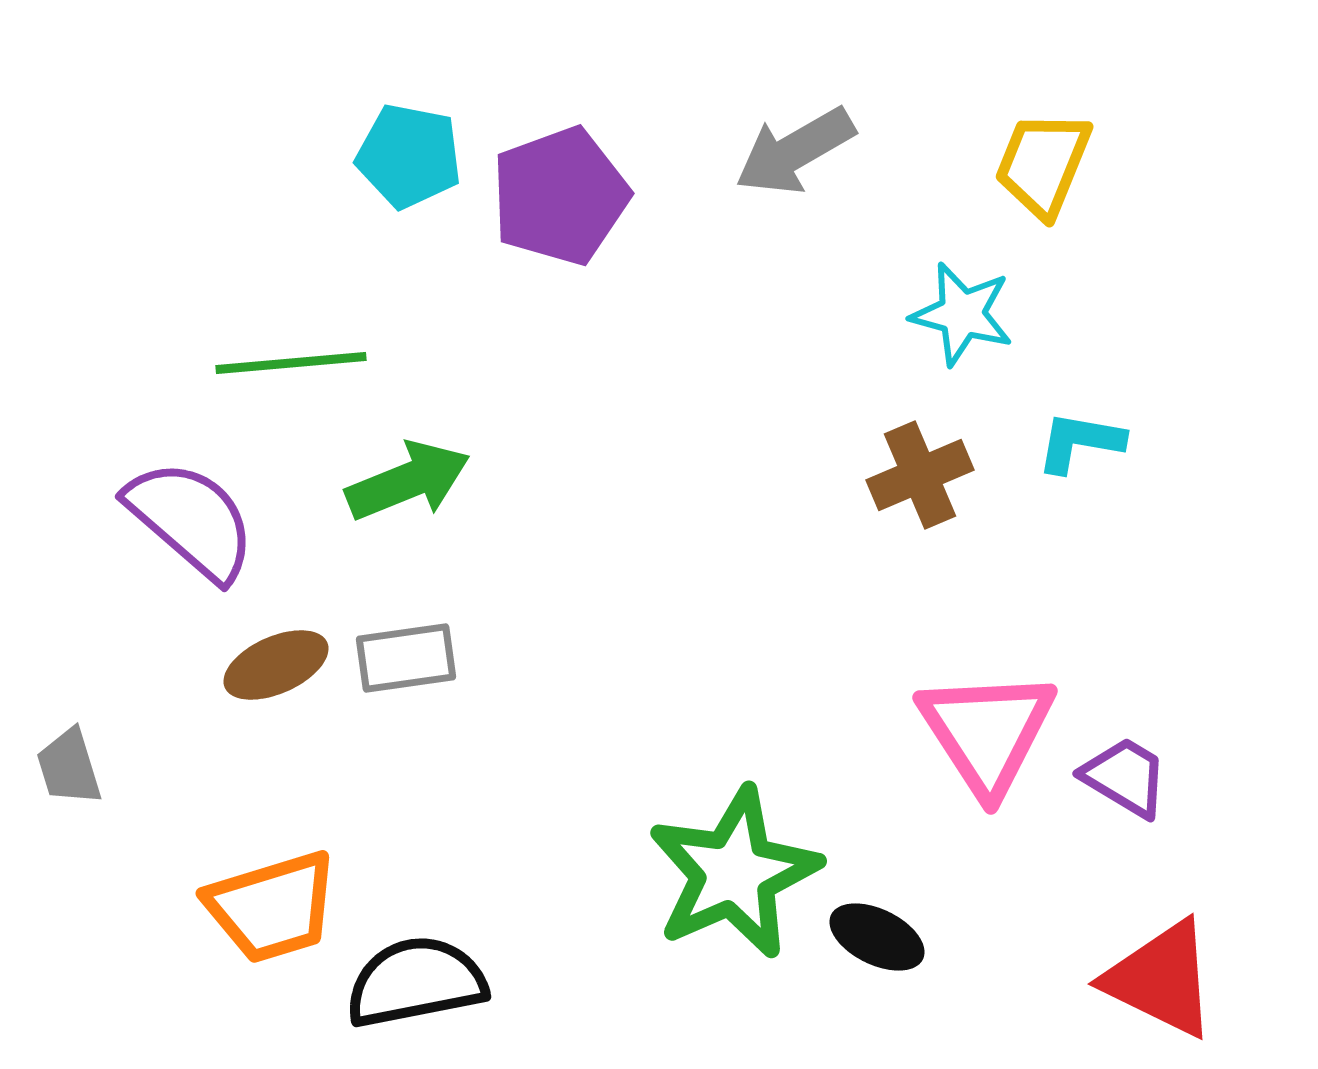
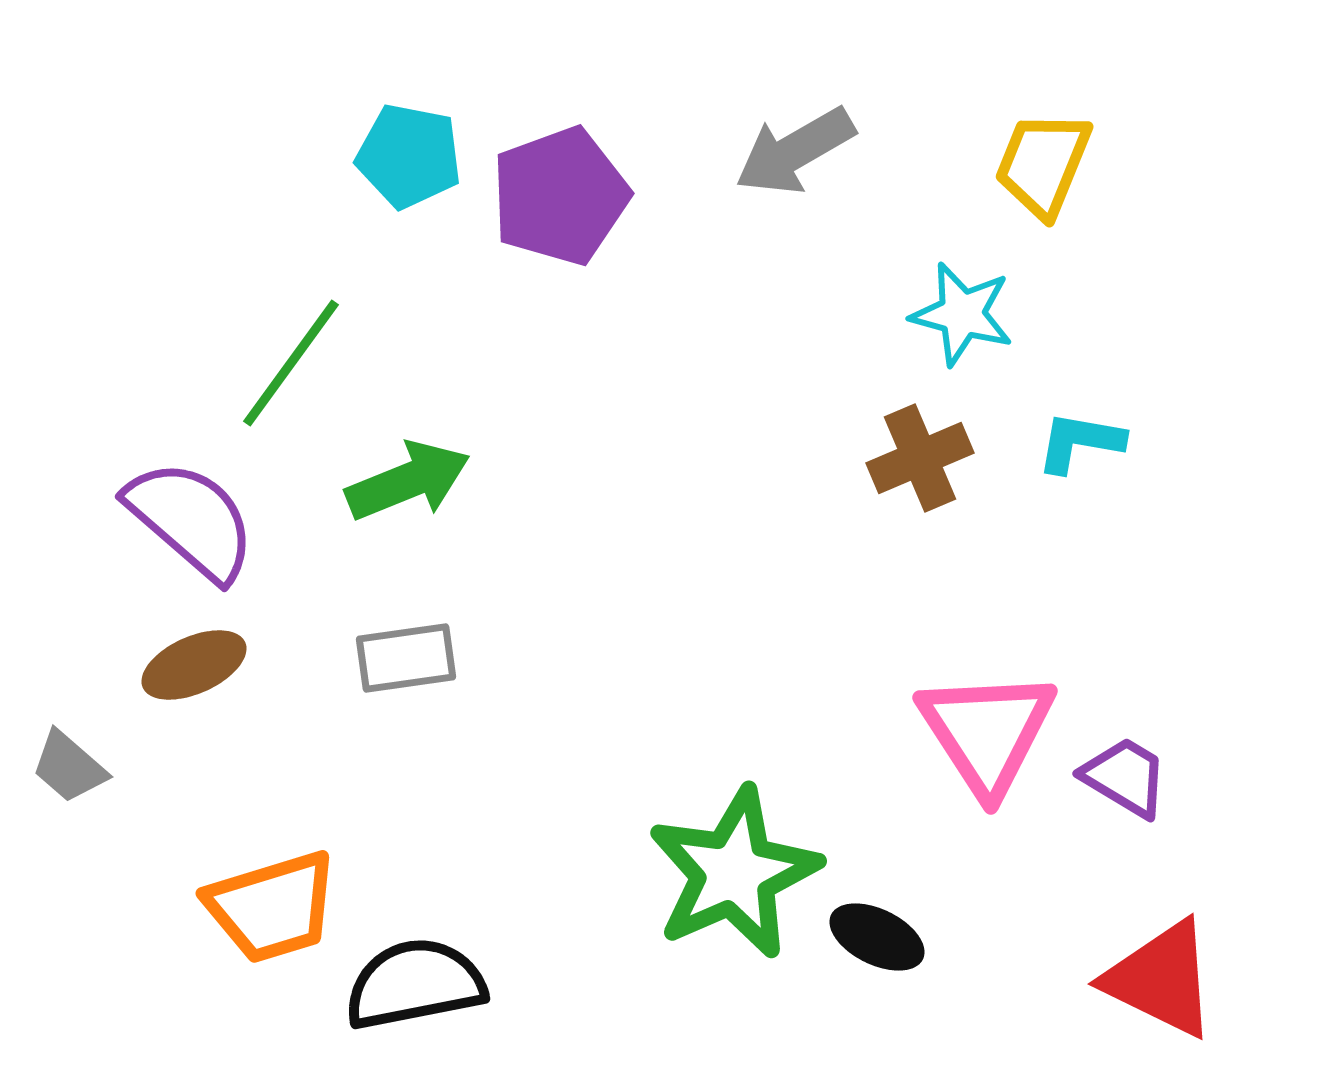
green line: rotated 49 degrees counterclockwise
brown cross: moved 17 px up
brown ellipse: moved 82 px left
gray trapezoid: rotated 32 degrees counterclockwise
black semicircle: moved 1 px left, 2 px down
